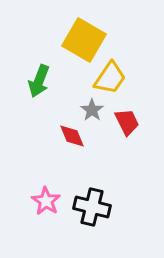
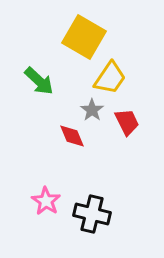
yellow square: moved 3 px up
green arrow: rotated 68 degrees counterclockwise
black cross: moved 7 px down
